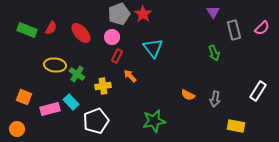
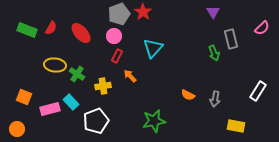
red star: moved 2 px up
gray rectangle: moved 3 px left, 9 px down
pink circle: moved 2 px right, 1 px up
cyan triangle: rotated 20 degrees clockwise
